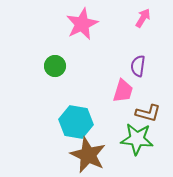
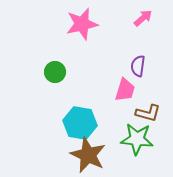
pink arrow: rotated 18 degrees clockwise
pink star: rotated 12 degrees clockwise
green circle: moved 6 px down
pink trapezoid: moved 2 px right, 1 px up
cyan hexagon: moved 4 px right, 1 px down
